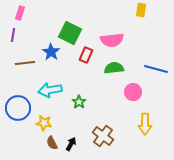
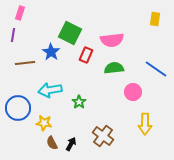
yellow rectangle: moved 14 px right, 9 px down
blue line: rotated 20 degrees clockwise
